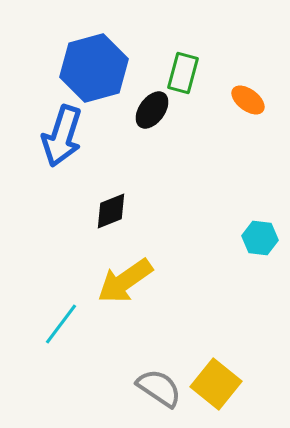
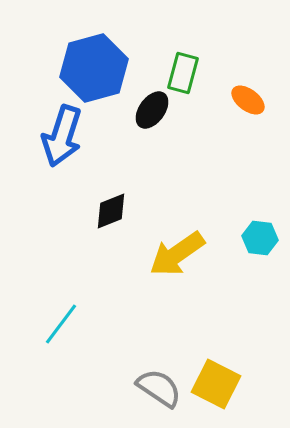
yellow arrow: moved 52 px right, 27 px up
yellow square: rotated 12 degrees counterclockwise
